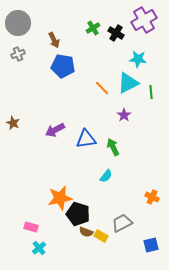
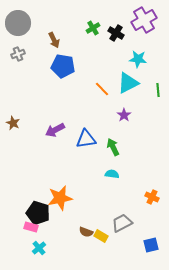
orange line: moved 1 px down
green line: moved 7 px right, 2 px up
cyan semicircle: moved 6 px right, 2 px up; rotated 120 degrees counterclockwise
black pentagon: moved 40 px left, 1 px up
